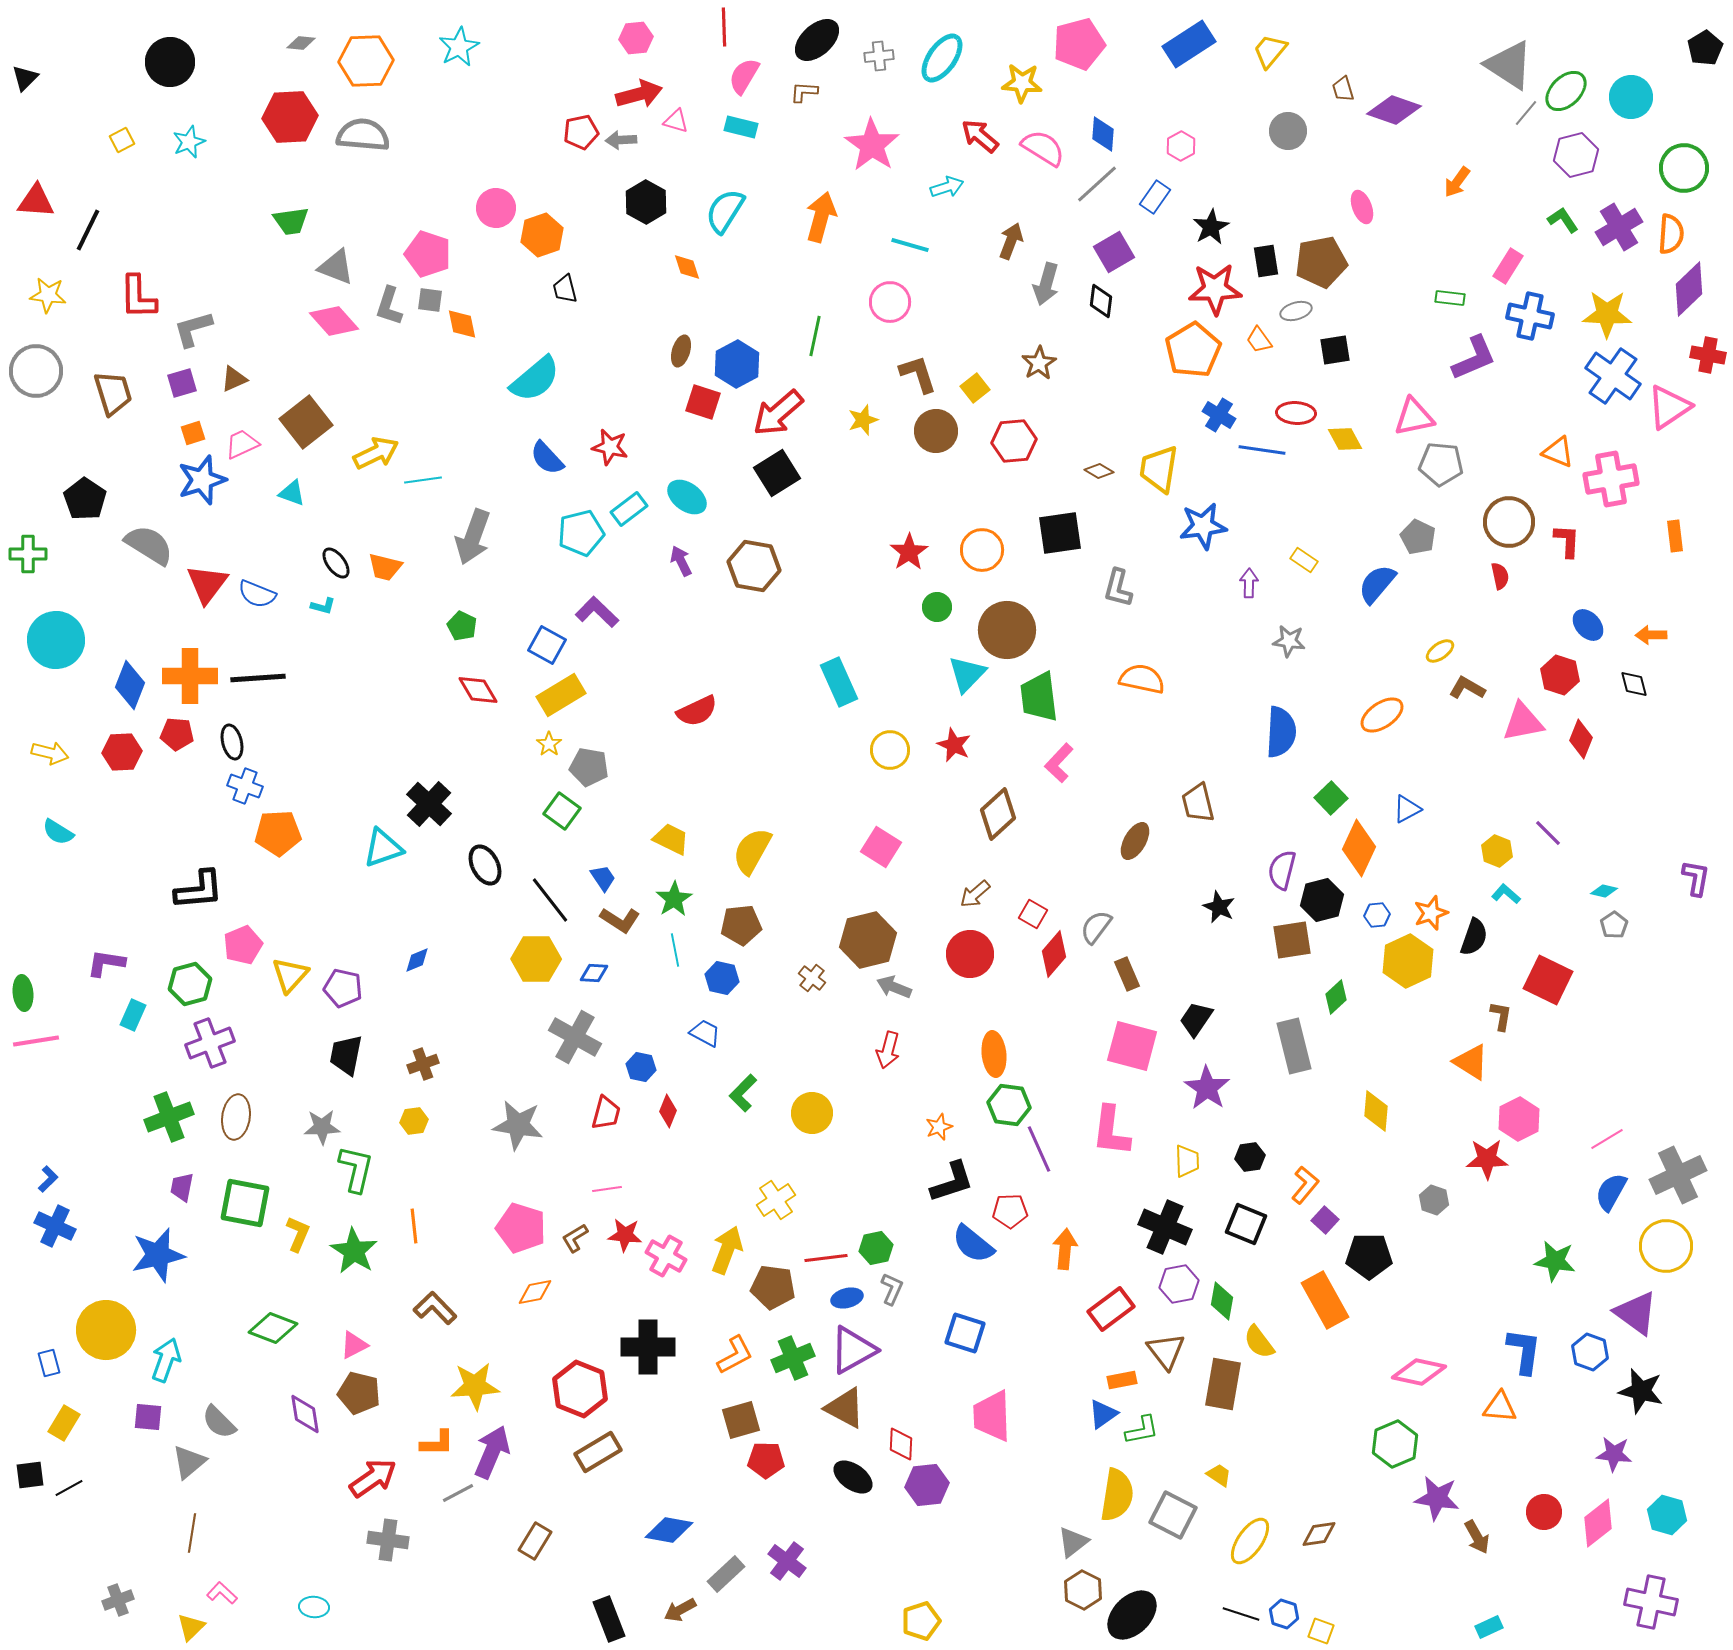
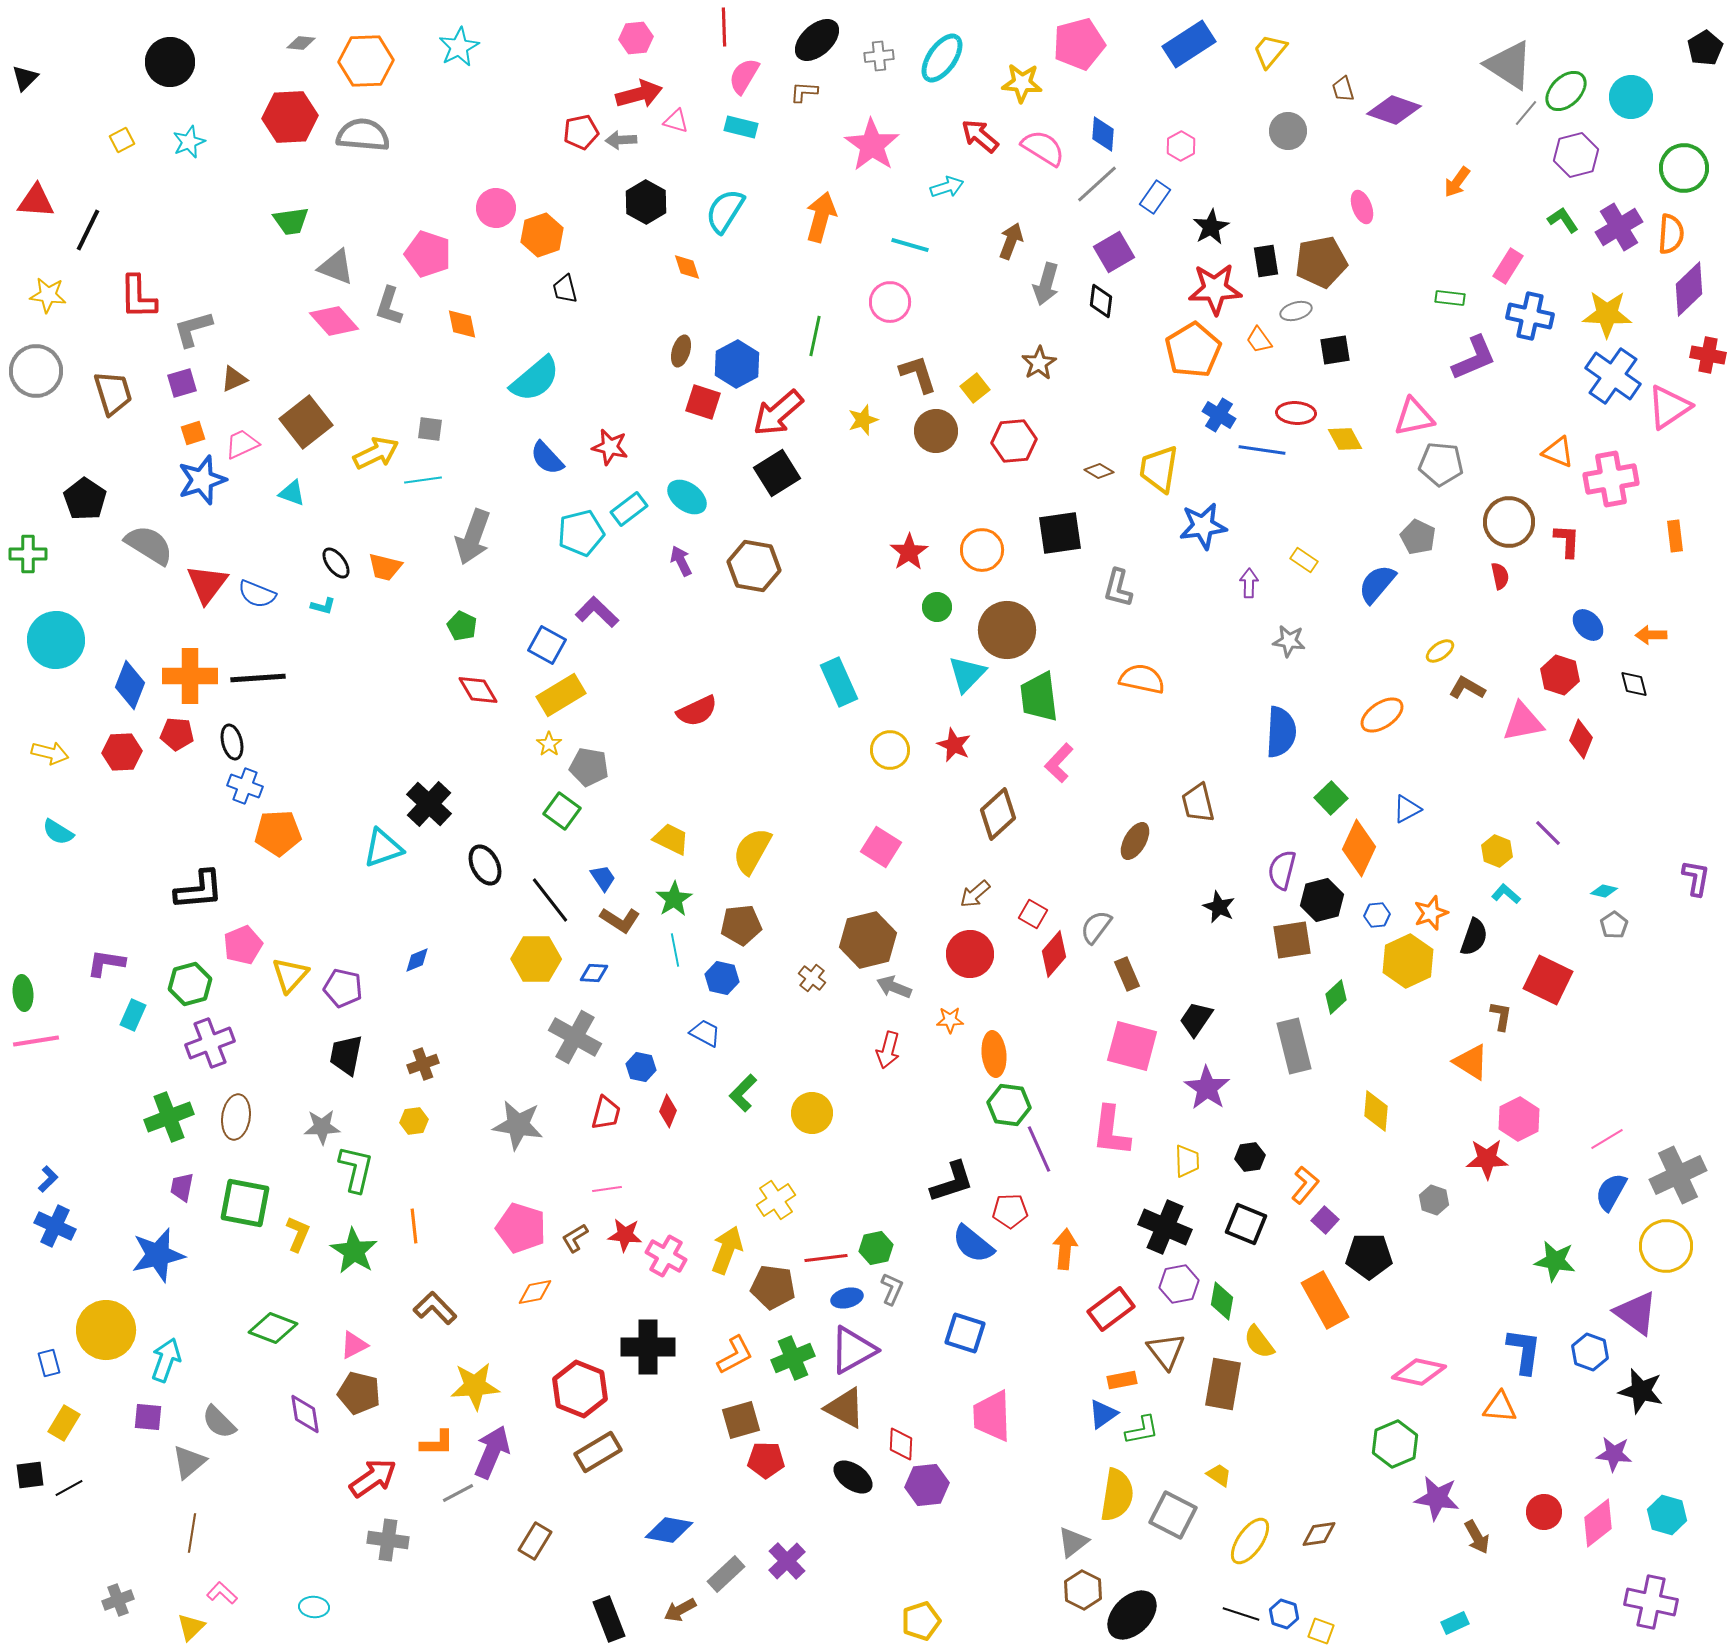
gray square at (430, 300): moved 129 px down
orange star at (939, 1127): moved 11 px right, 107 px up; rotated 20 degrees clockwise
purple cross at (787, 1561): rotated 9 degrees clockwise
cyan rectangle at (1489, 1627): moved 34 px left, 4 px up
